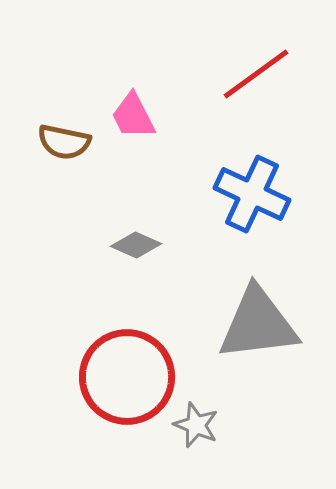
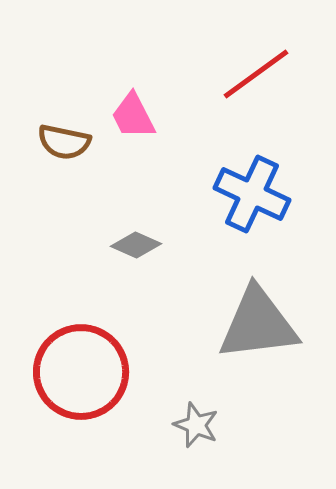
red circle: moved 46 px left, 5 px up
